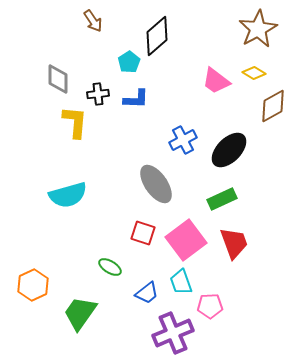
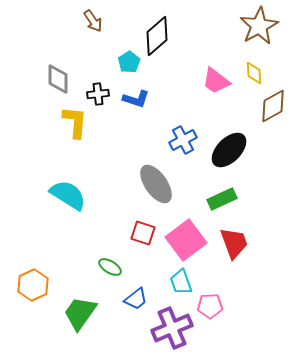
brown star: moved 1 px right, 3 px up
yellow diamond: rotated 55 degrees clockwise
blue L-shape: rotated 16 degrees clockwise
cyan semicircle: rotated 132 degrees counterclockwise
blue trapezoid: moved 11 px left, 6 px down
purple cross: moved 1 px left, 5 px up
